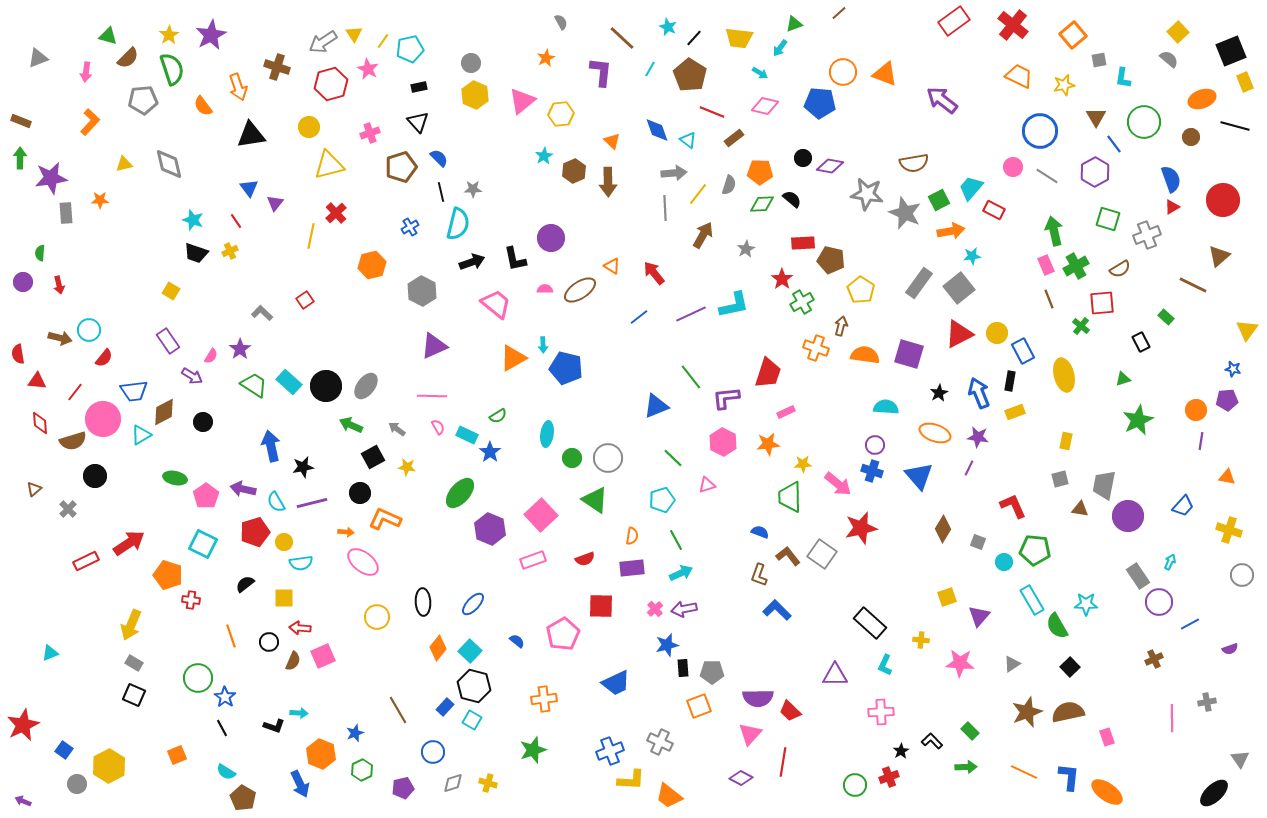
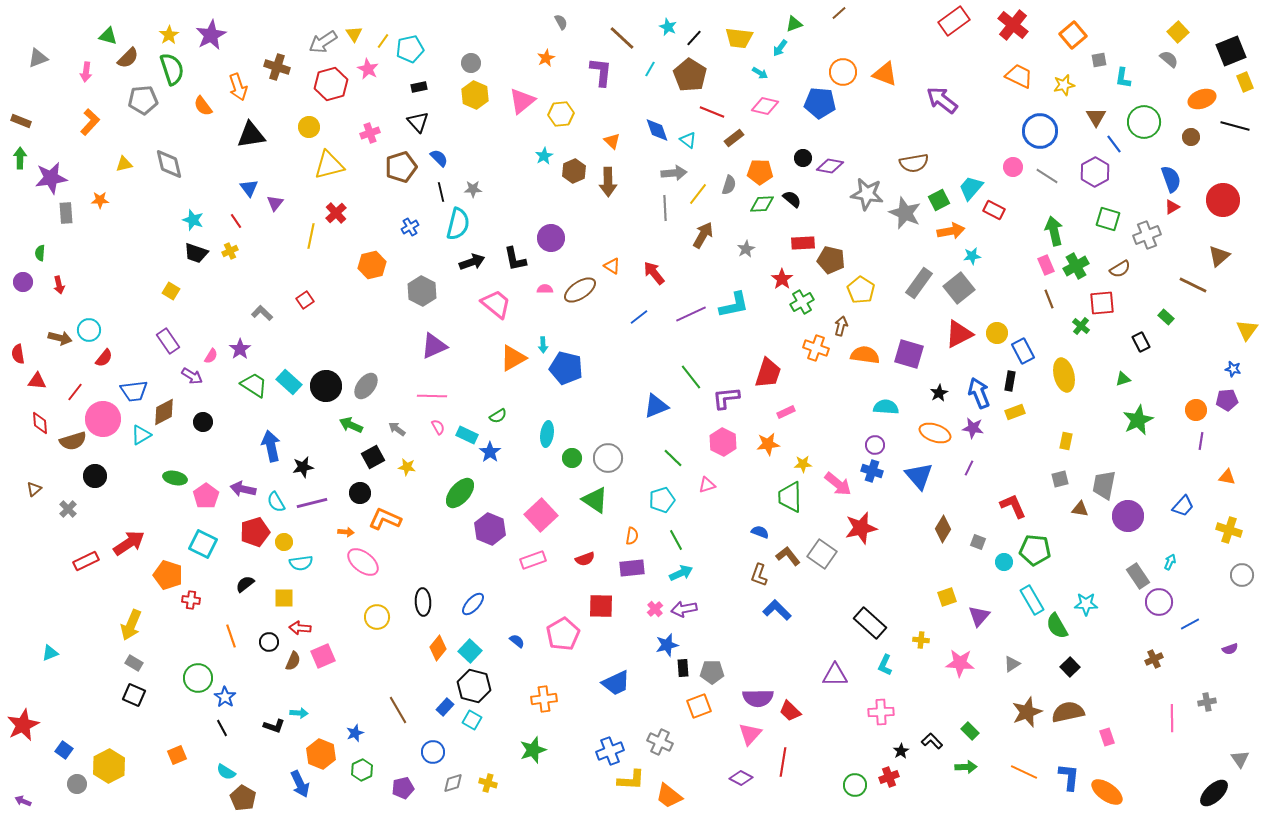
purple star at (978, 437): moved 5 px left, 9 px up
